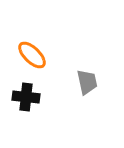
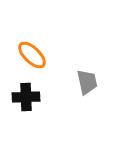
black cross: rotated 8 degrees counterclockwise
